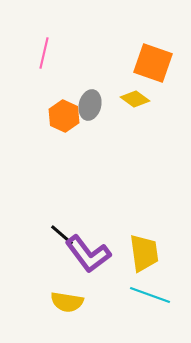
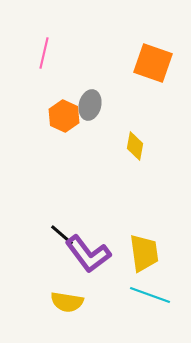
yellow diamond: moved 47 px down; rotated 64 degrees clockwise
